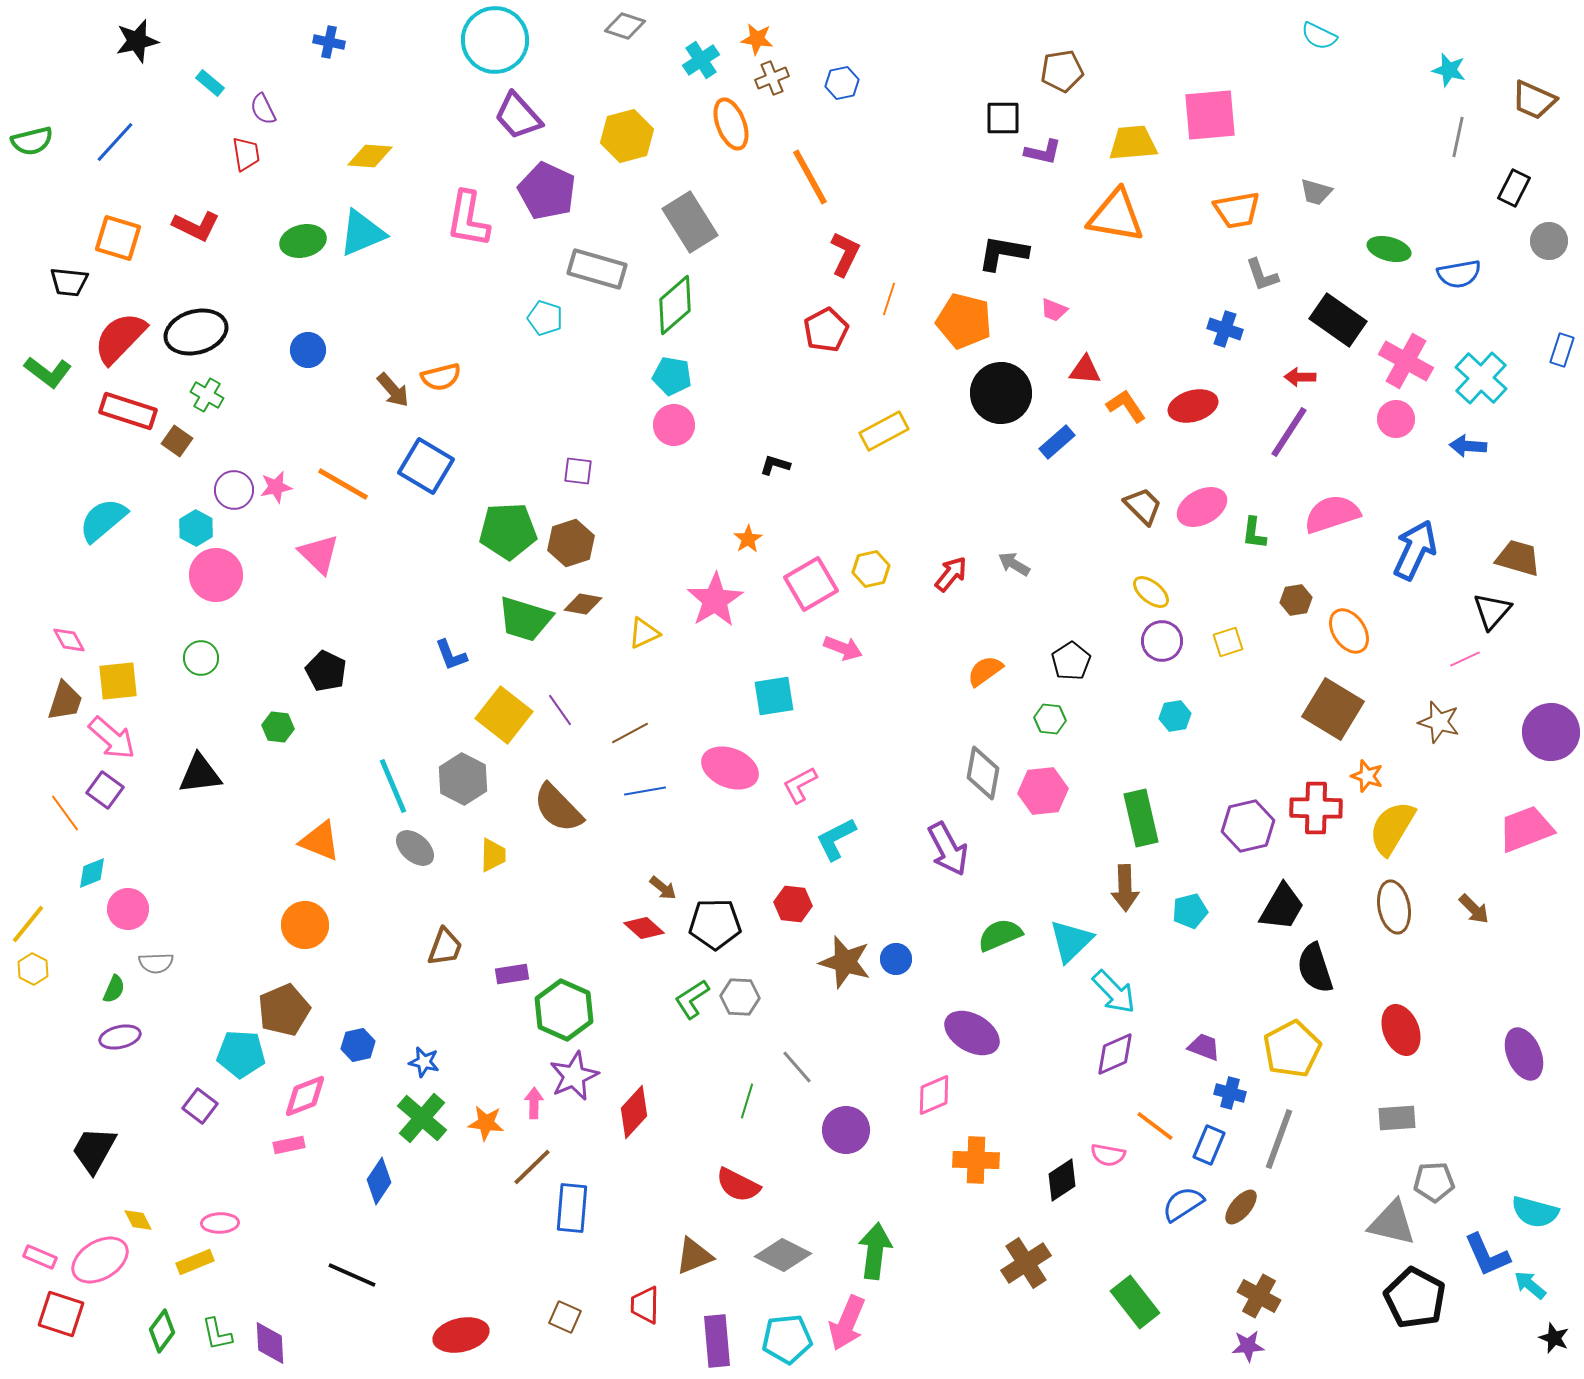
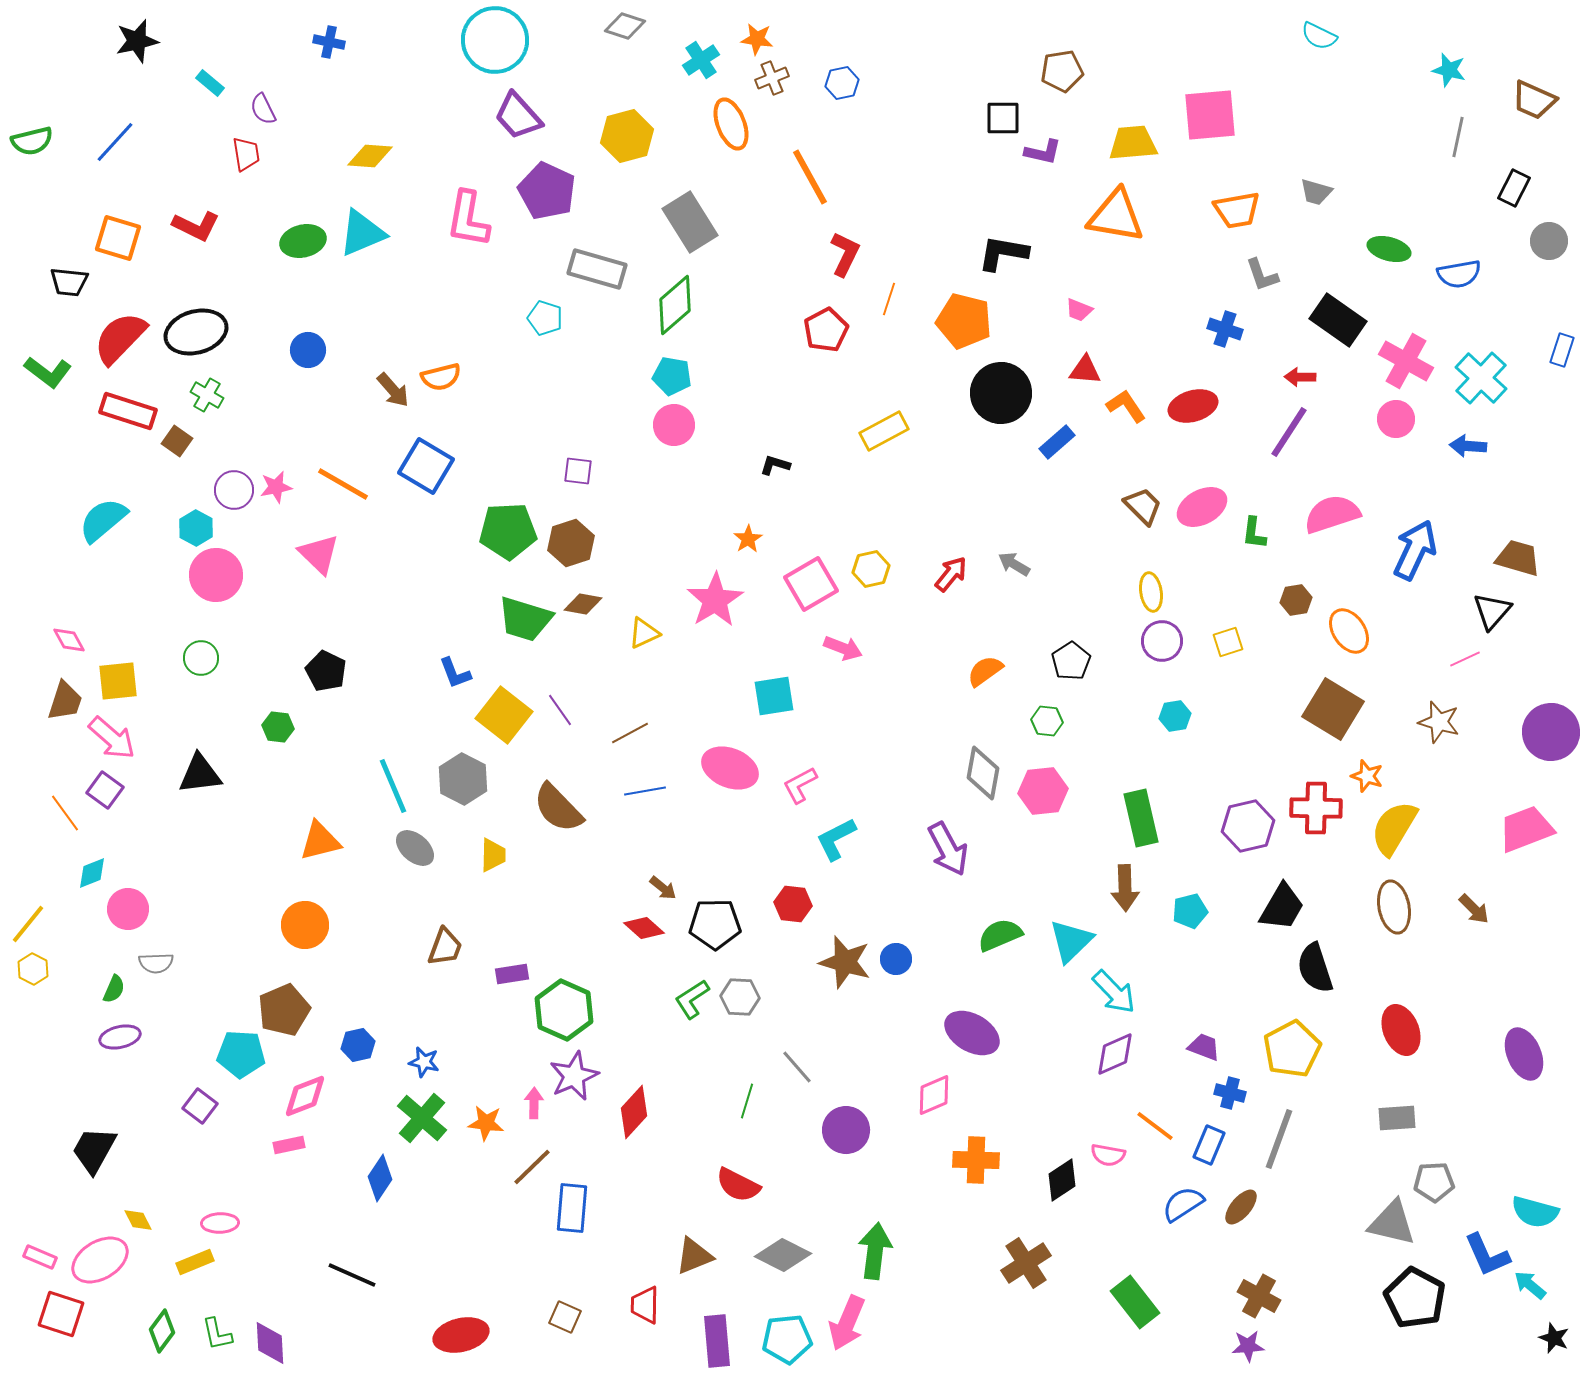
pink trapezoid at (1054, 310): moved 25 px right
yellow ellipse at (1151, 592): rotated 42 degrees clockwise
blue L-shape at (451, 655): moved 4 px right, 18 px down
green hexagon at (1050, 719): moved 3 px left, 2 px down
yellow semicircle at (1392, 828): moved 2 px right
orange triangle at (320, 841): rotated 36 degrees counterclockwise
blue diamond at (379, 1181): moved 1 px right, 3 px up
